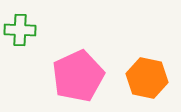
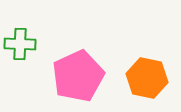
green cross: moved 14 px down
